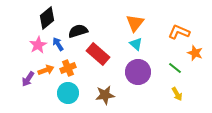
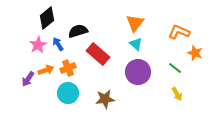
brown star: moved 4 px down
